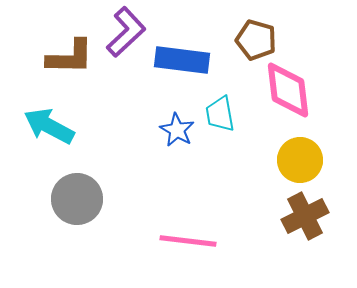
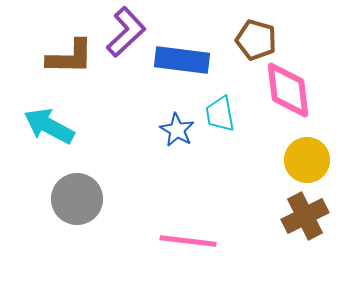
yellow circle: moved 7 px right
